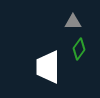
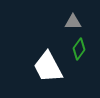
white trapezoid: rotated 28 degrees counterclockwise
